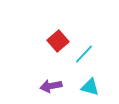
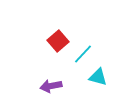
cyan line: moved 1 px left
cyan triangle: moved 8 px right, 10 px up
